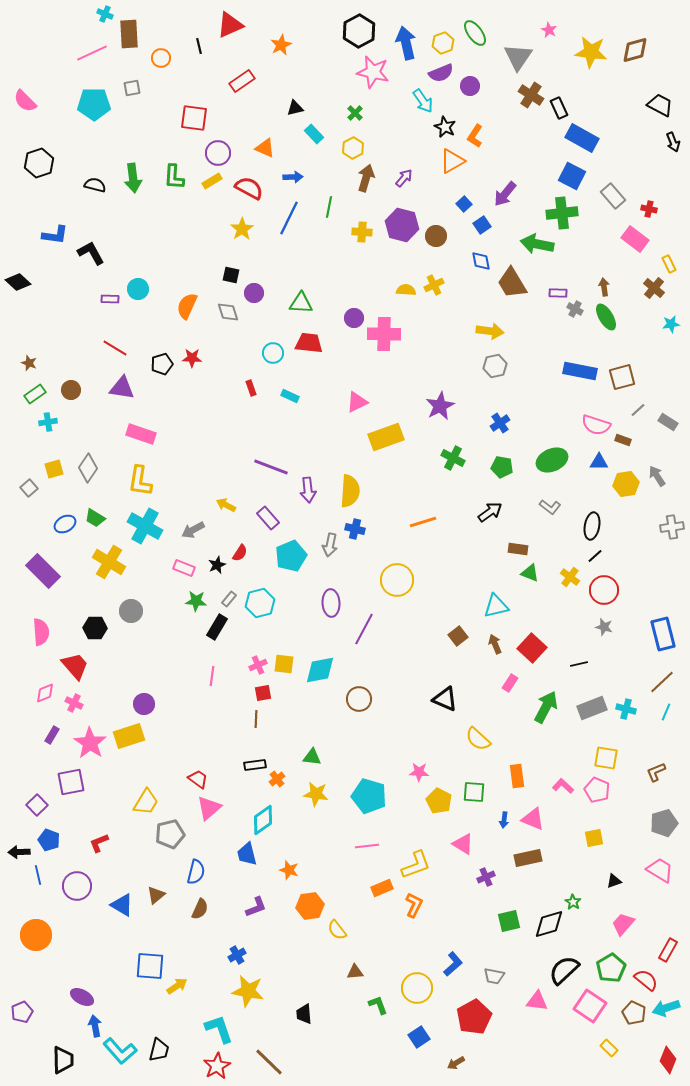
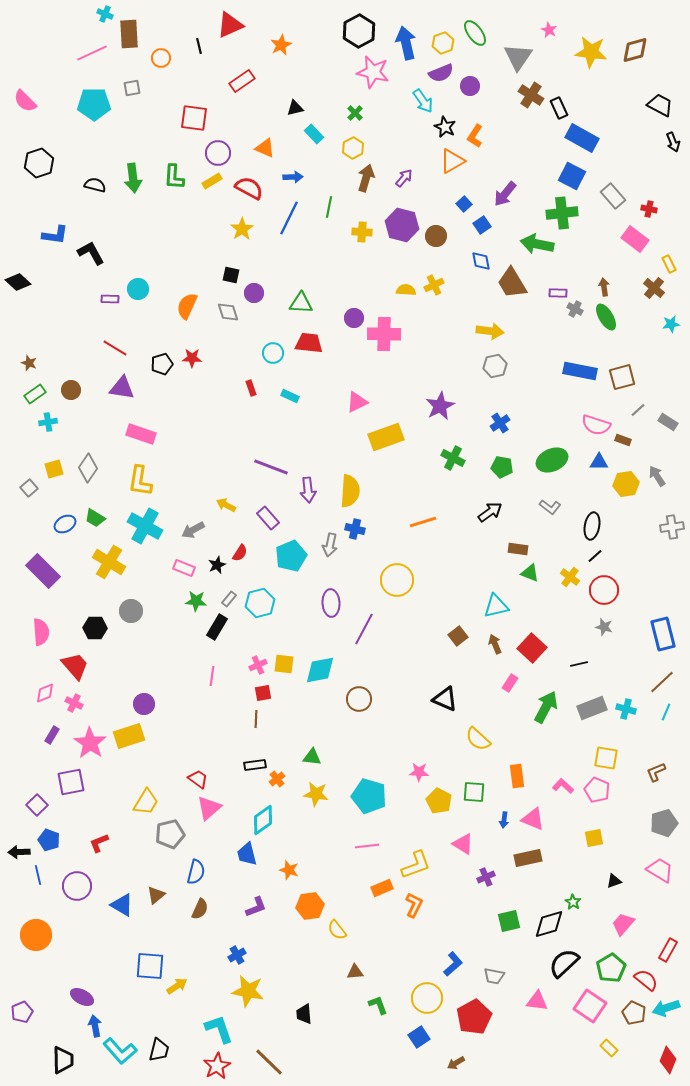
black semicircle at (564, 970): moved 7 px up
yellow circle at (417, 988): moved 10 px right, 10 px down
